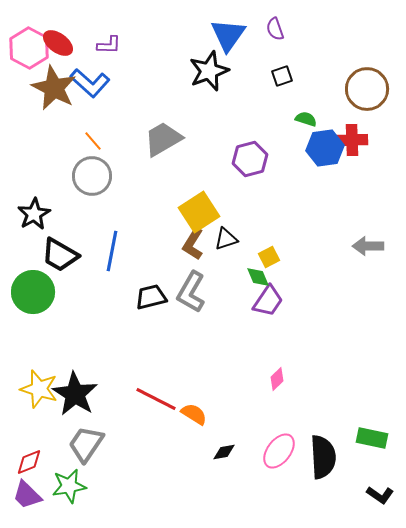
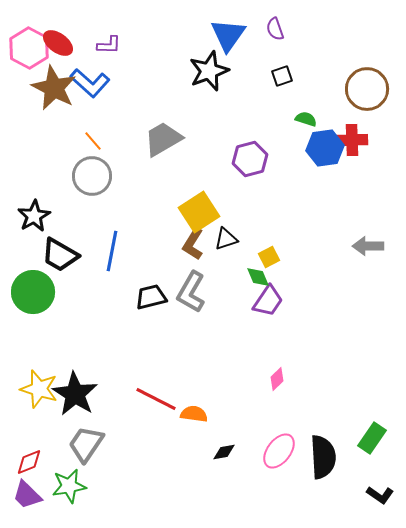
black star at (34, 214): moved 2 px down
orange semicircle at (194, 414): rotated 24 degrees counterclockwise
green rectangle at (372, 438): rotated 68 degrees counterclockwise
